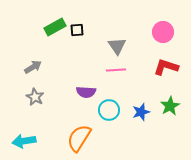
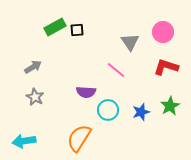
gray triangle: moved 13 px right, 4 px up
pink line: rotated 42 degrees clockwise
cyan circle: moved 1 px left
